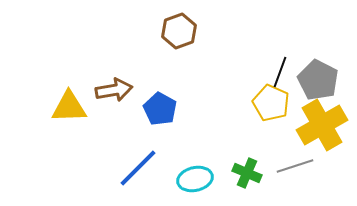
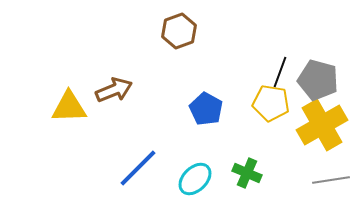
gray pentagon: rotated 12 degrees counterclockwise
brown arrow: rotated 12 degrees counterclockwise
yellow pentagon: rotated 15 degrees counterclockwise
blue pentagon: moved 46 px right
gray line: moved 36 px right, 14 px down; rotated 9 degrees clockwise
cyan ellipse: rotated 32 degrees counterclockwise
